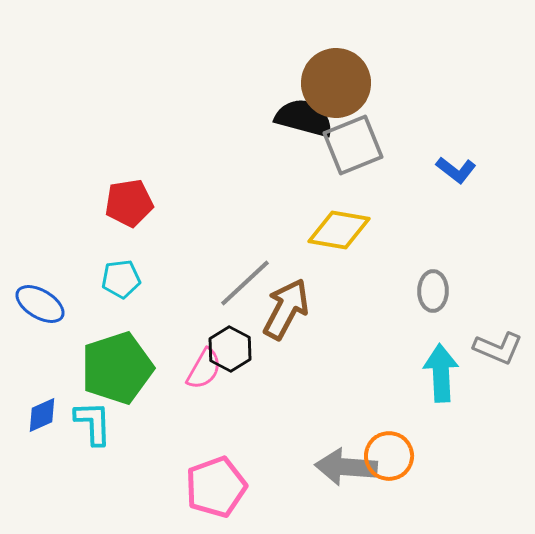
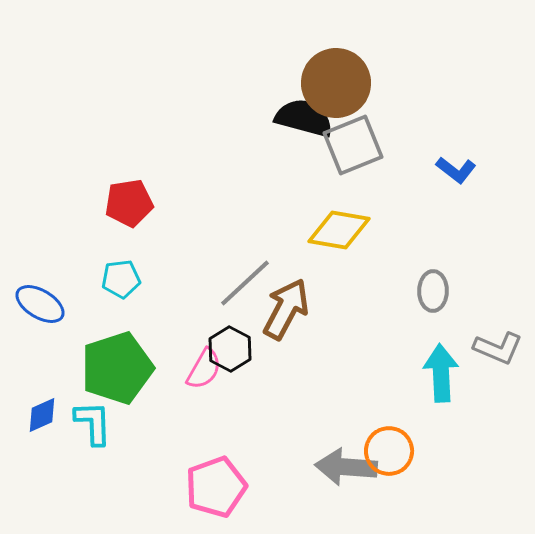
orange circle: moved 5 px up
